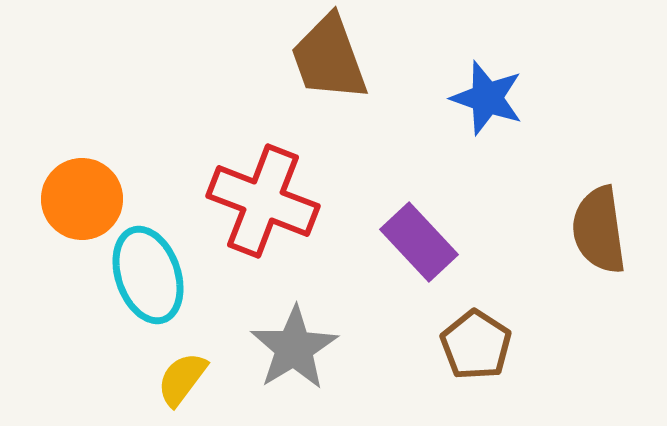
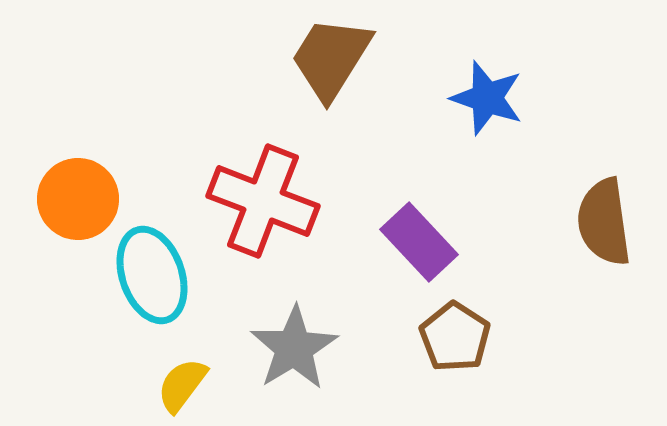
brown trapezoid: moved 2 px right; rotated 52 degrees clockwise
orange circle: moved 4 px left
brown semicircle: moved 5 px right, 8 px up
cyan ellipse: moved 4 px right
brown pentagon: moved 21 px left, 8 px up
yellow semicircle: moved 6 px down
